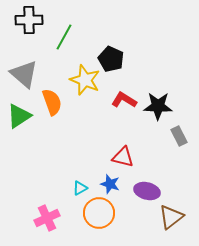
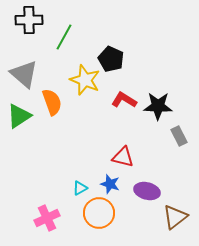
brown triangle: moved 4 px right
